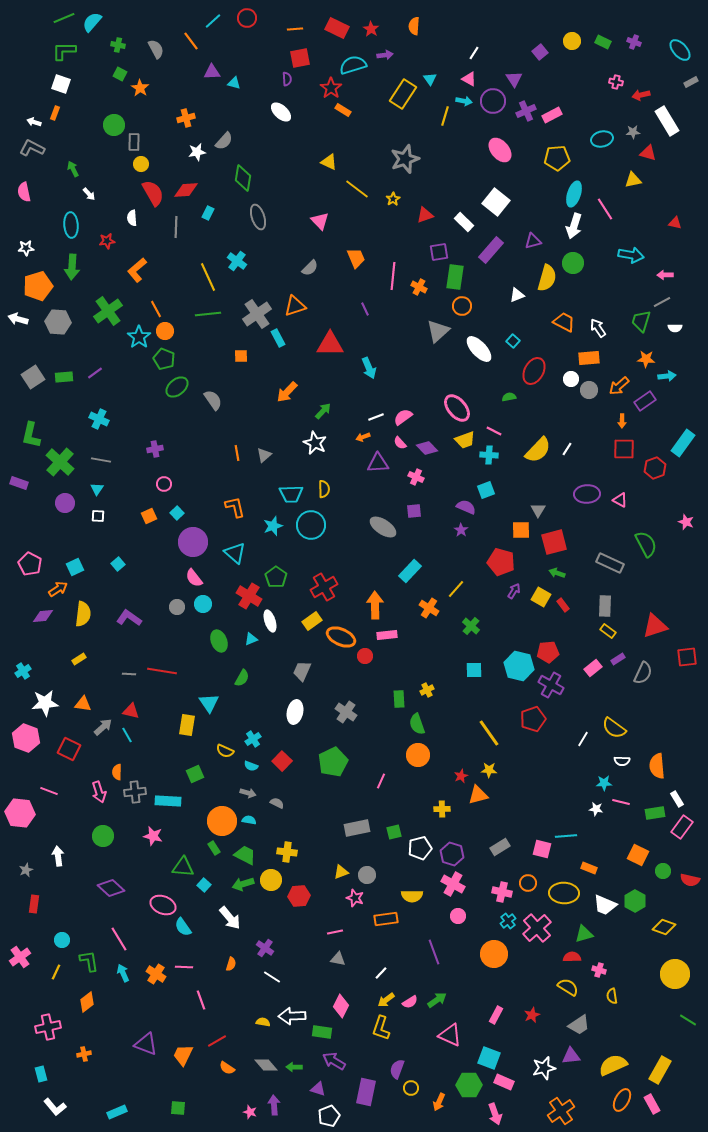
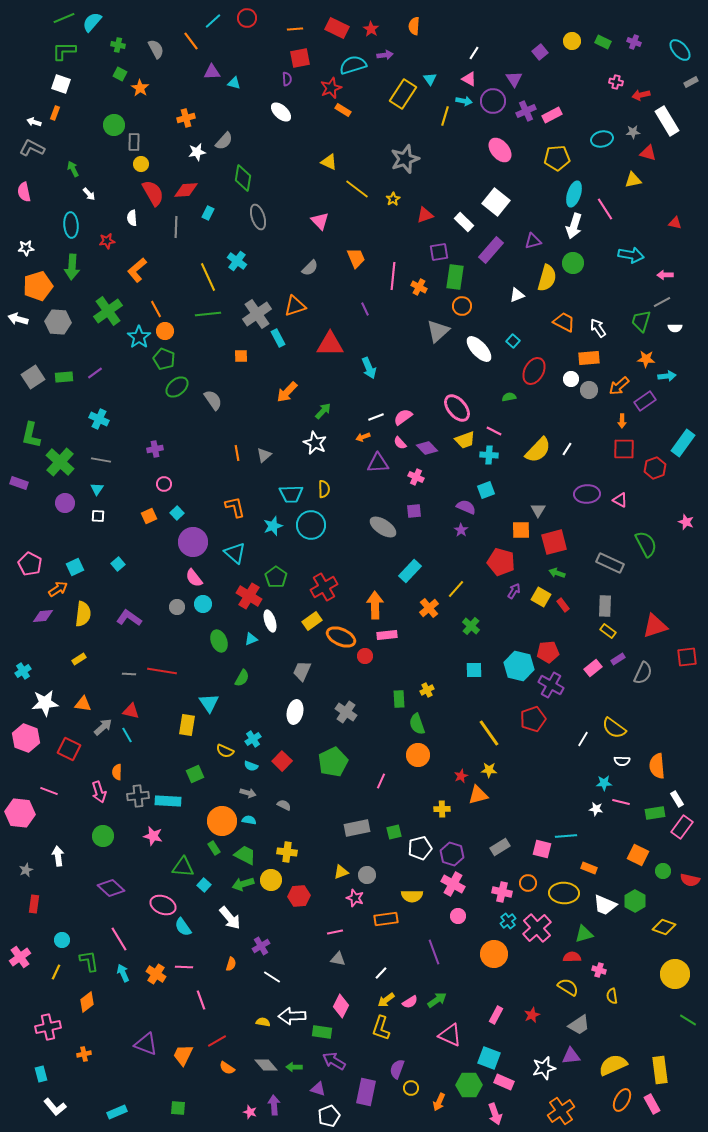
red star at (331, 88): rotated 15 degrees clockwise
orange cross at (429, 608): rotated 18 degrees clockwise
gray cross at (135, 792): moved 3 px right, 4 px down
gray semicircle at (277, 803): moved 7 px right, 2 px down
purple cross at (265, 948): moved 4 px left, 2 px up; rotated 24 degrees clockwise
yellow rectangle at (660, 1070): rotated 36 degrees counterclockwise
